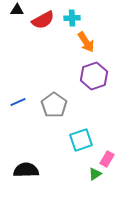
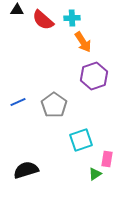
red semicircle: rotated 70 degrees clockwise
orange arrow: moved 3 px left
pink rectangle: rotated 21 degrees counterclockwise
black semicircle: rotated 15 degrees counterclockwise
